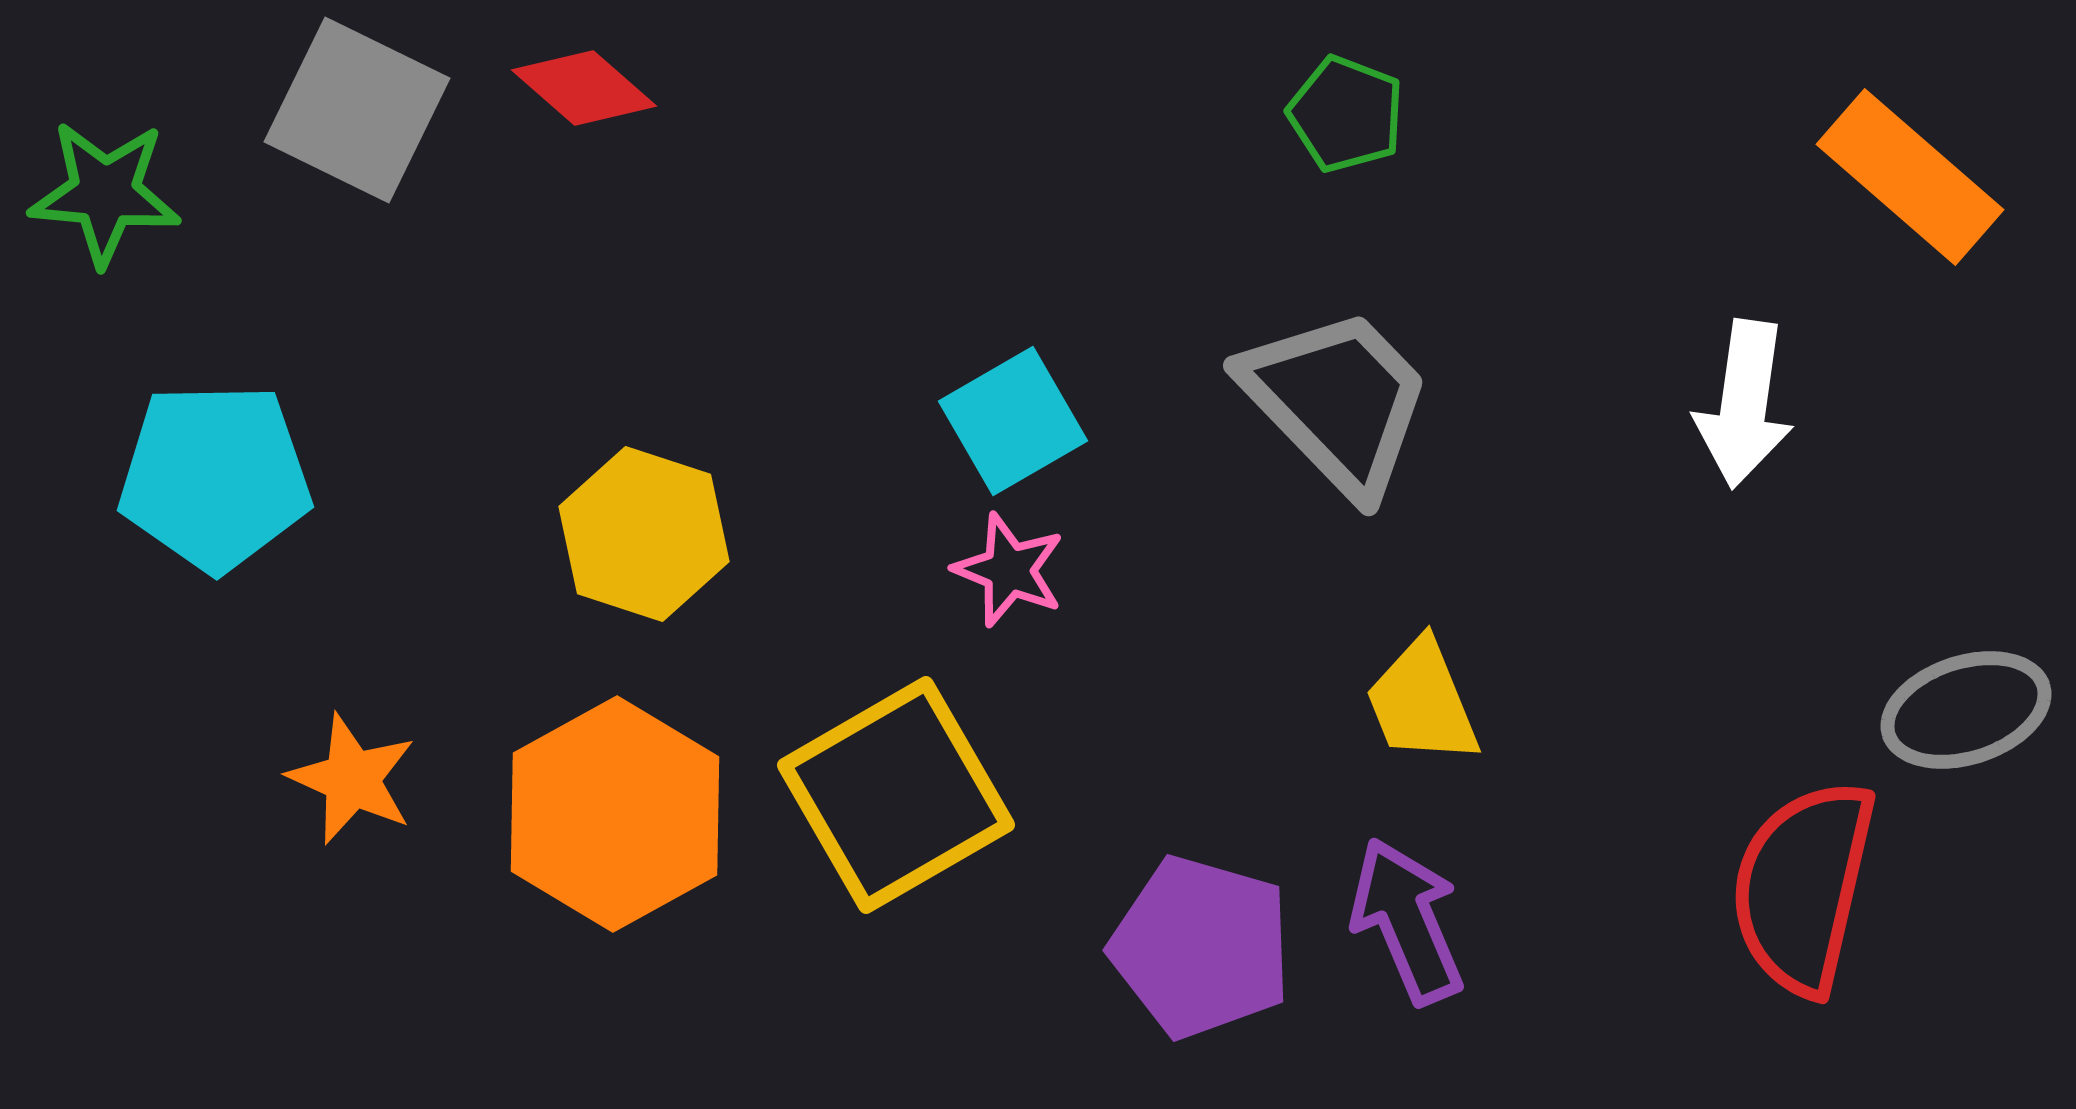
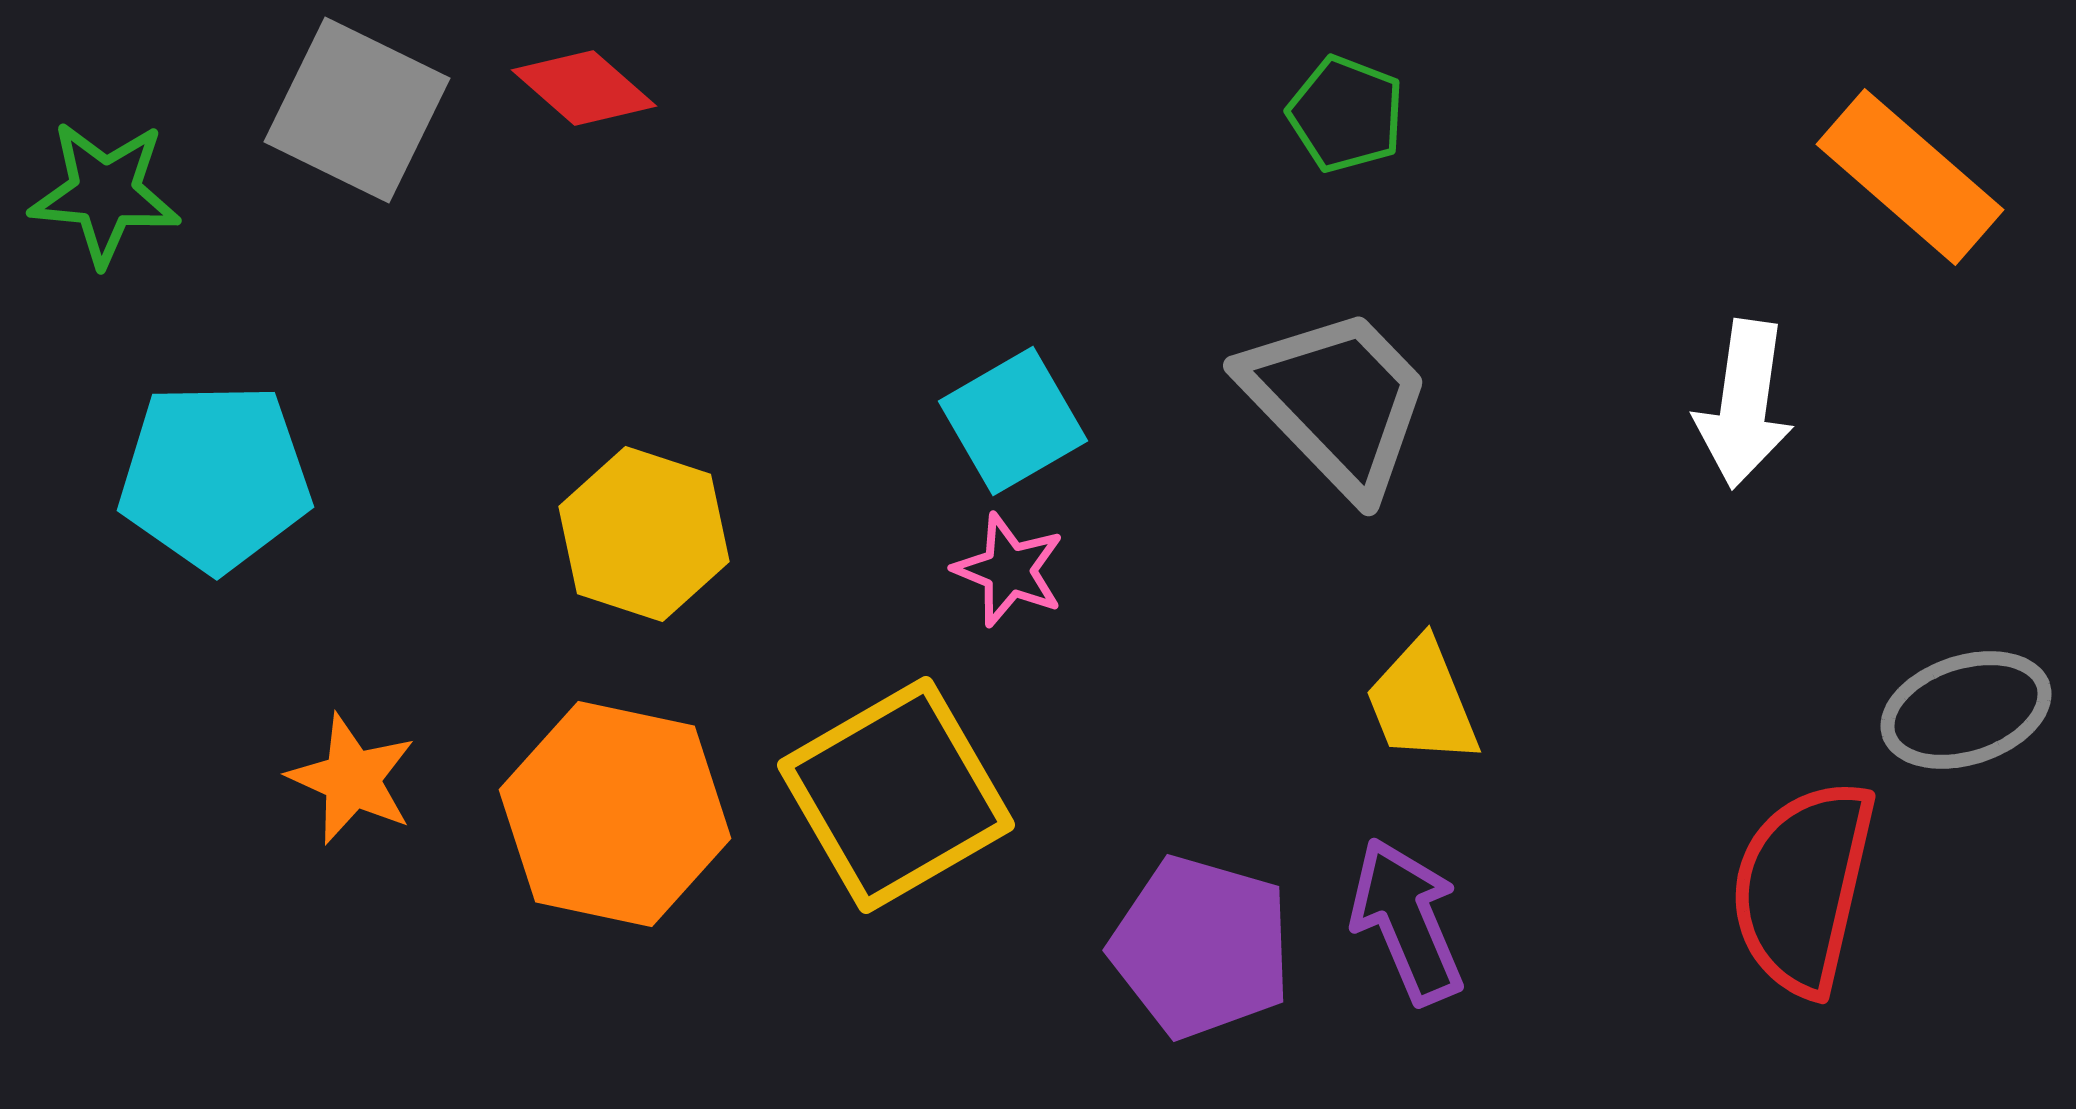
orange hexagon: rotated 19 degrees counterclockwise
